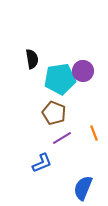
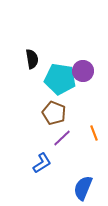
cyan pentagon: rotated 16 degrees clockwise
purple line: rotated 12 degrees counterclockwise
blue L-shape: rotated 10 degrees counterclockwise
